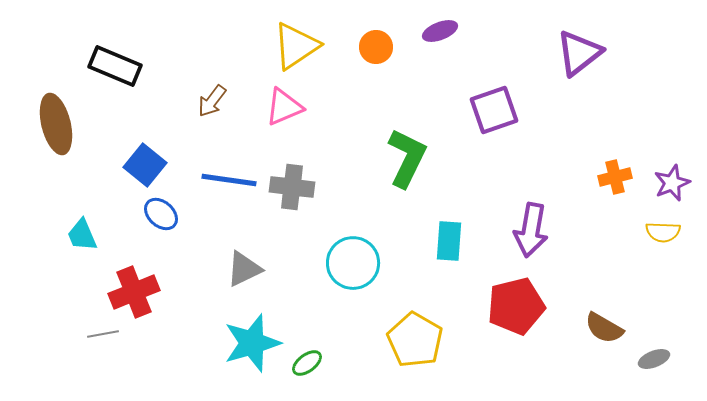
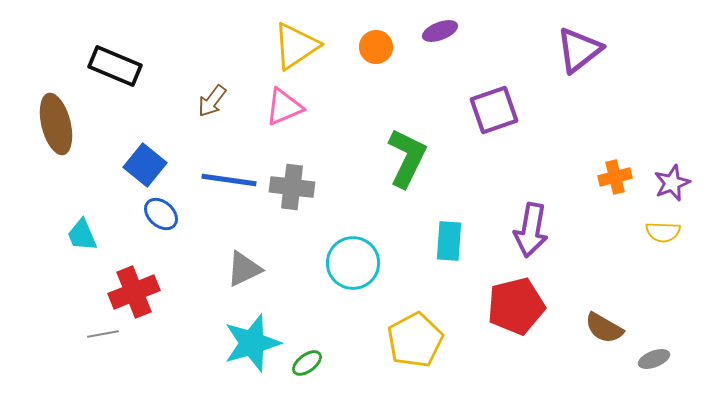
purple triangle: moved 3 px up
yellow pentagon: rotated 14 degrees clockwise
